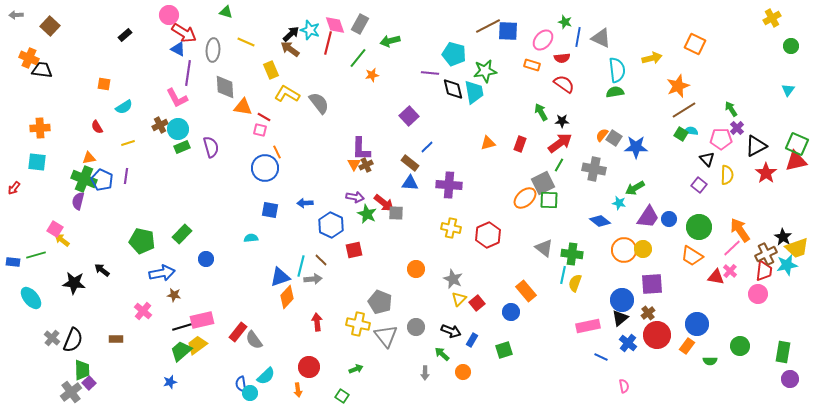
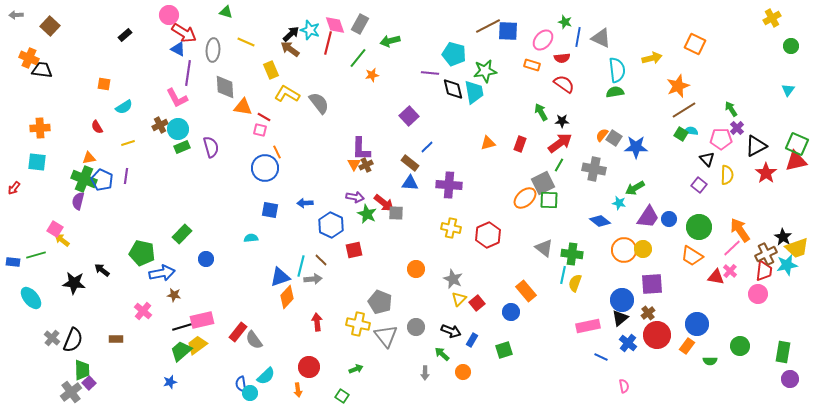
green pentagon at (142, 241): moved 12 px down
